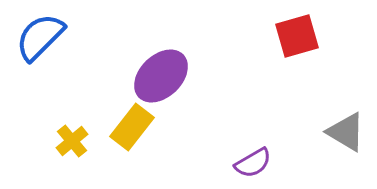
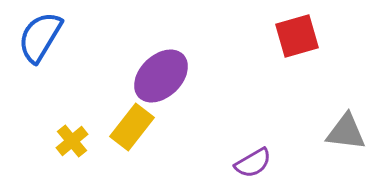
blue semicircle: rotated 14 degrees counterclockwise
gray triangle: rotated 24 degrees counterclockwise
